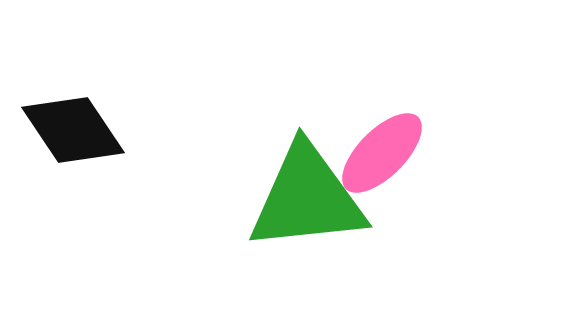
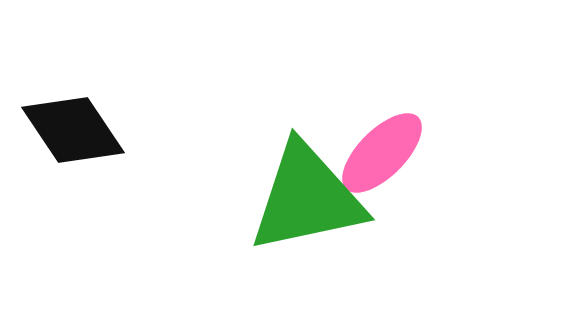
green triangle: rotated 6 degrees counterclockwise
